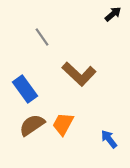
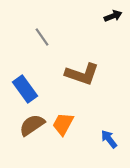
black arrow: moved 2 px down; rotated 18 degrees clockwise
brown L-shape: moved 3 px right; rotated 24 degrees counterclockwise
